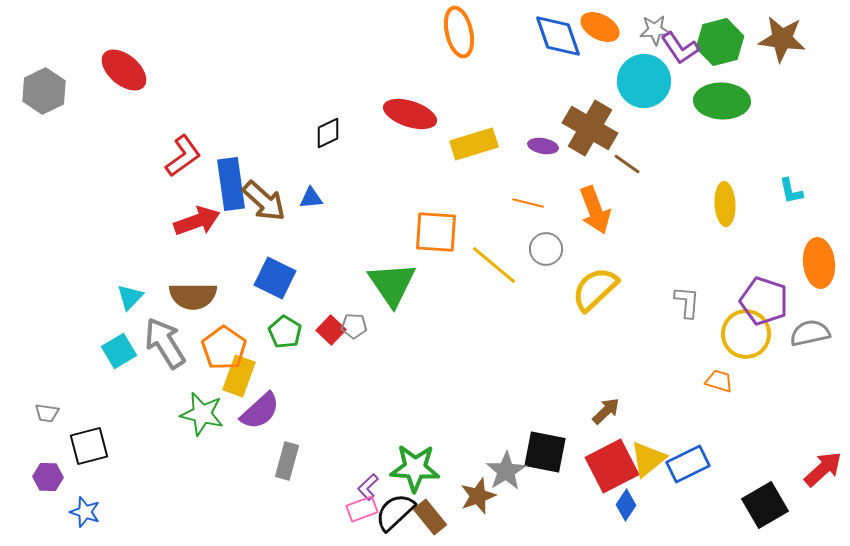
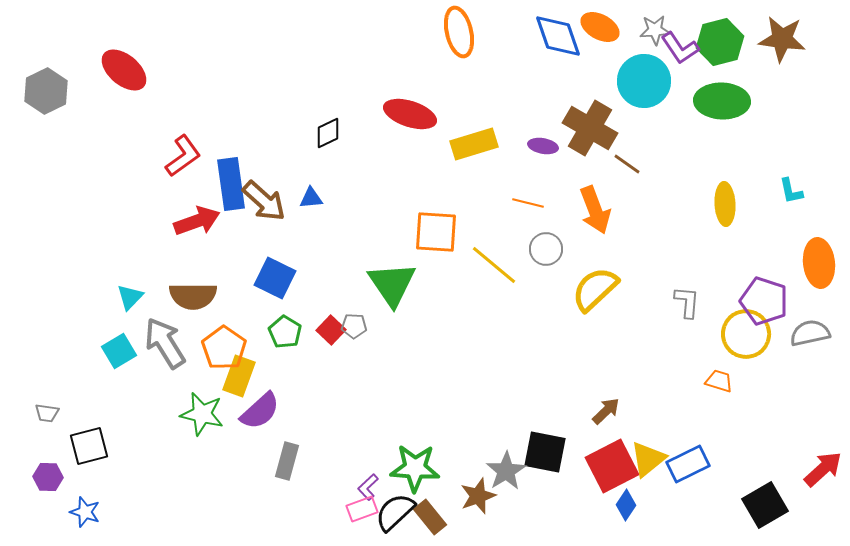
gray hexagon at (44, 91): moved 2 px right
